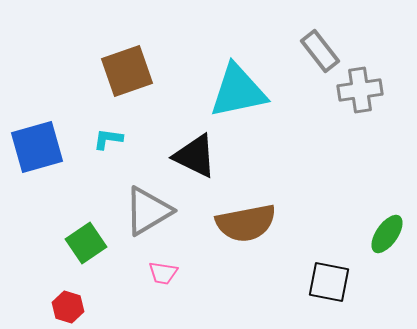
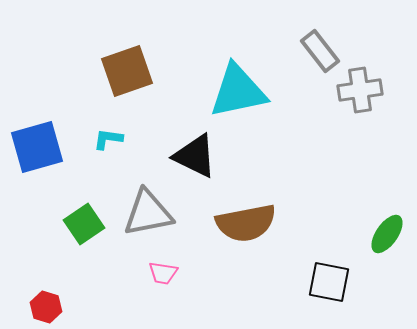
gray triangle: moved 2 px down; rotated 20 degrees clockwise
green square: moved 2 px left, 19 px up
red hexagon: moved 22 px left
